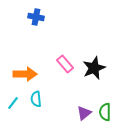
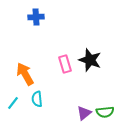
blue cross: rotated 14 degrees counterclockwise
pink rectangle: rotated 24 degrees clockwise
black star: moved 4 px left, 8 px up; rotated 30 degrees counterclockwise
orange arrow: rotated 120 degrees counterclockwise
cyan semicircle: moved 1 px right
green semicircle: rotated 96 degrees counterclockwise
